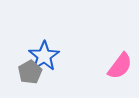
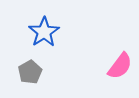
blue star: moved 24 px up
